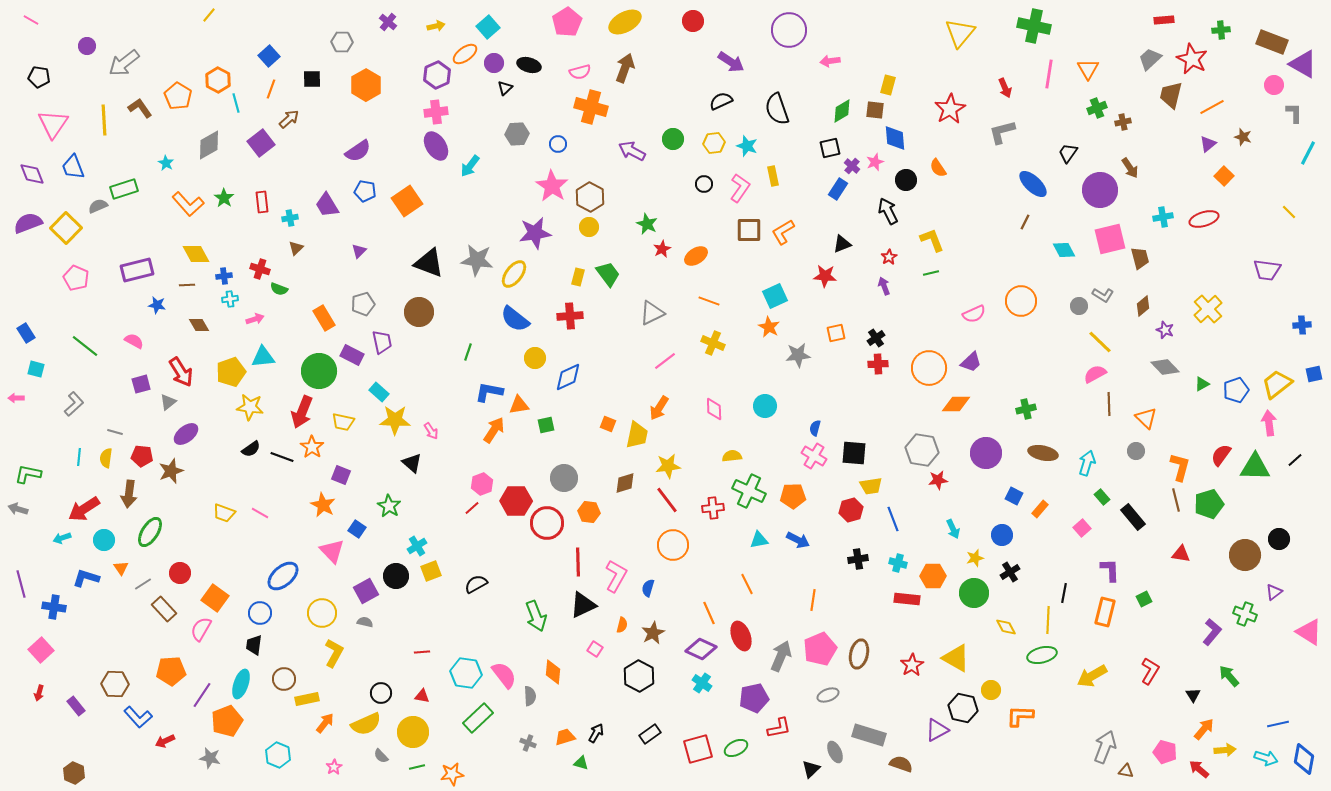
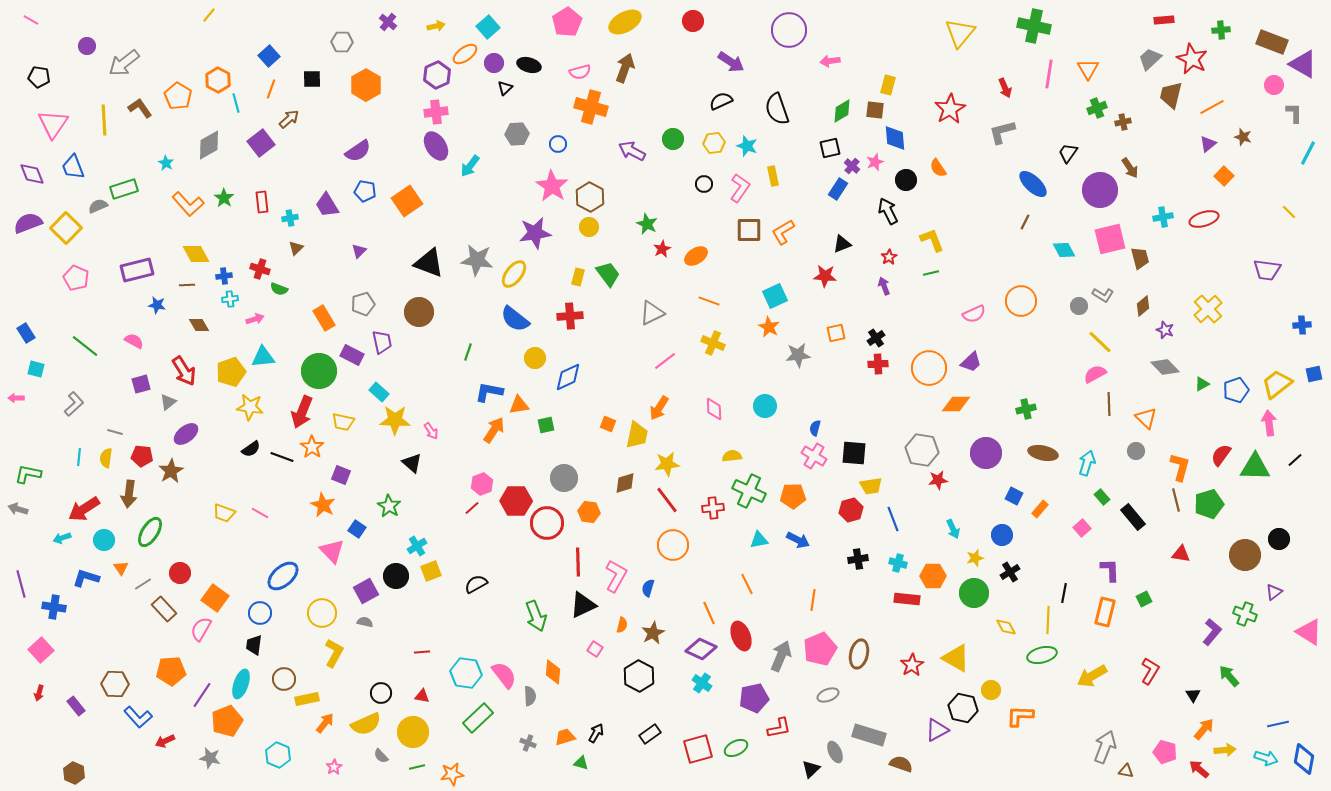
red arrow at (181, 372): moved 3 px right, 1 px up
yellow star at (668, 466): moved 1 px left, 2 px up
brown star at (171, 471): rotated 10 degrees counterclockwise
